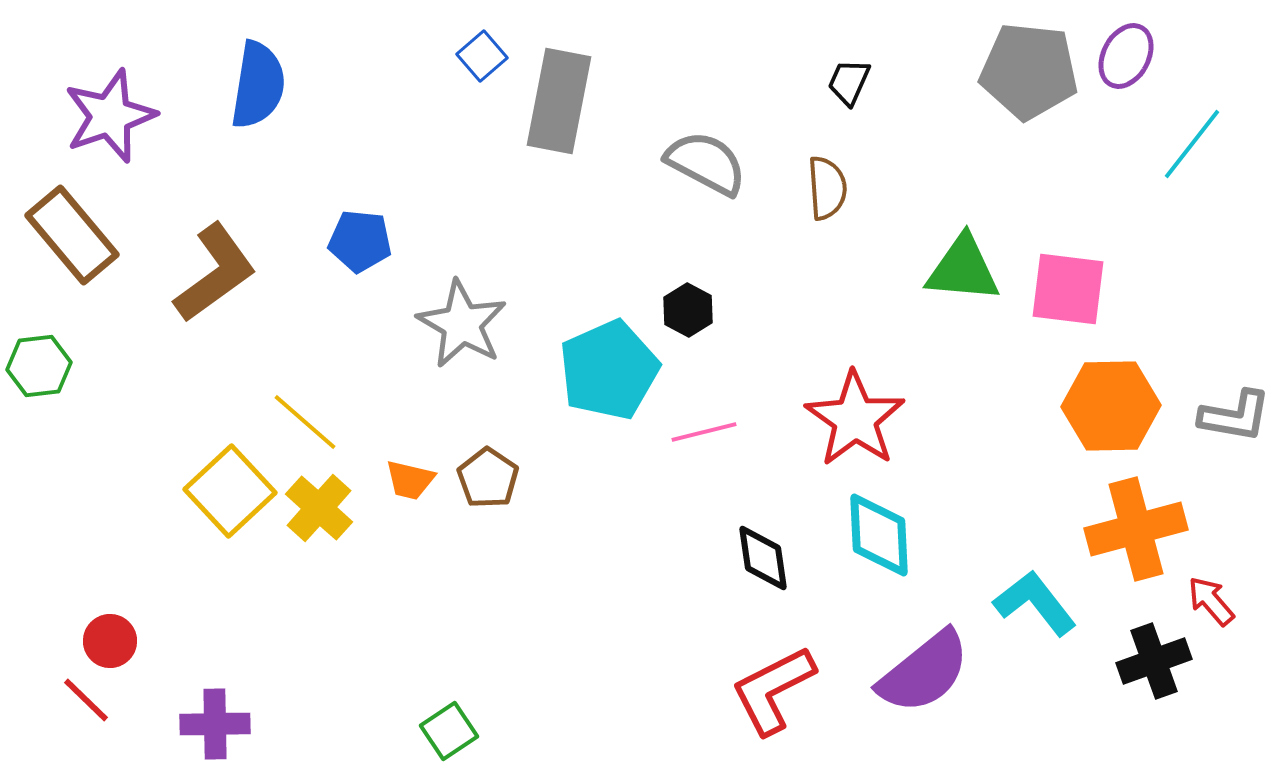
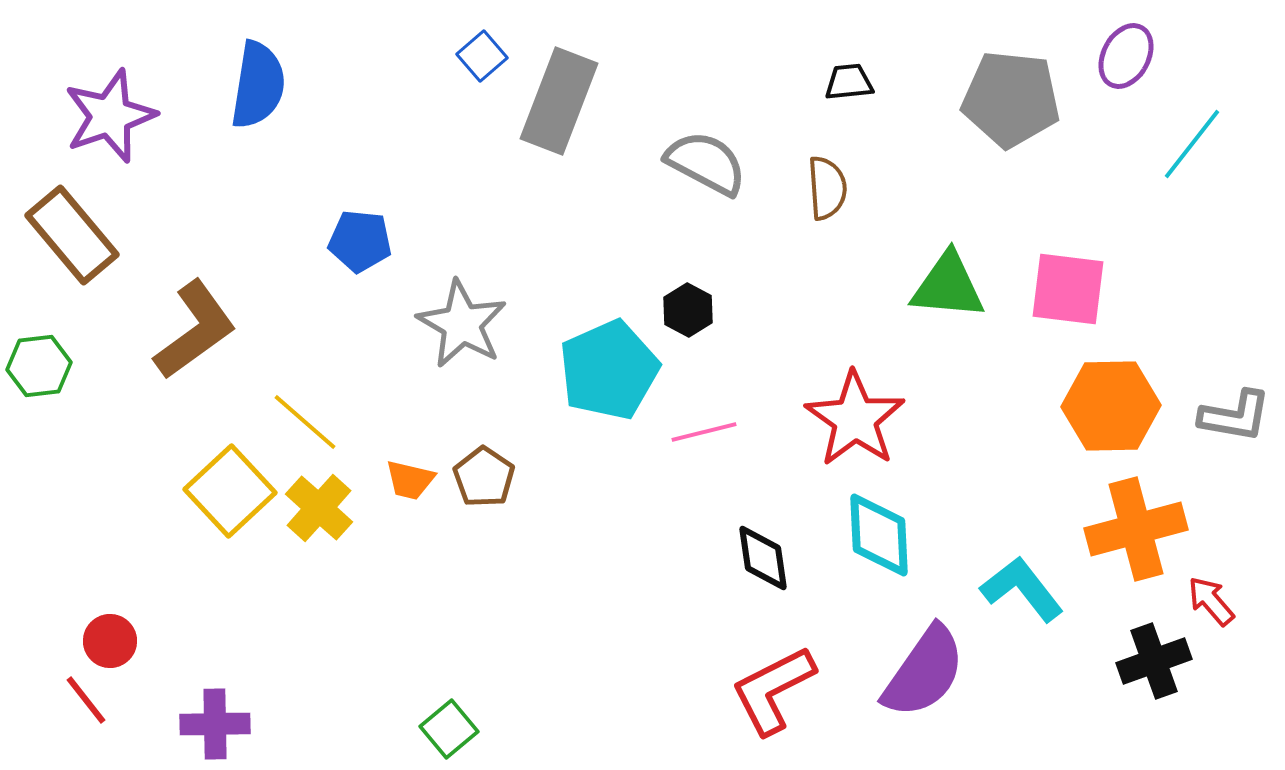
gray pentagon: moved 18 px left, 28 px down
black trapezoid: rotated 60 degrees clockwise
gray rectangle: rotated 10 degrees clockwise
green triangle: moved 15 px left, 17 px down
brown L-shape: moved 20 px left, 57 px down
brown pentagon: moved 4 px left, 1 px up
cyan L-shape: moved 13 px left, 14 px up
purple semicircle: rotated 16 degrees counterclockwise
red line: rotated 8 degrees clockwise
green square: moved 2 px up; rotated 6 degrees counterclockwise
